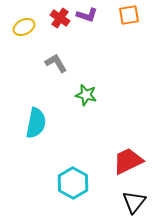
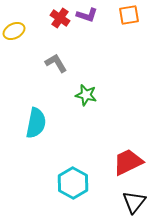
yellow ellipse: moved 10 px left, 4 px down
red trapezoid: moved 1 px down
